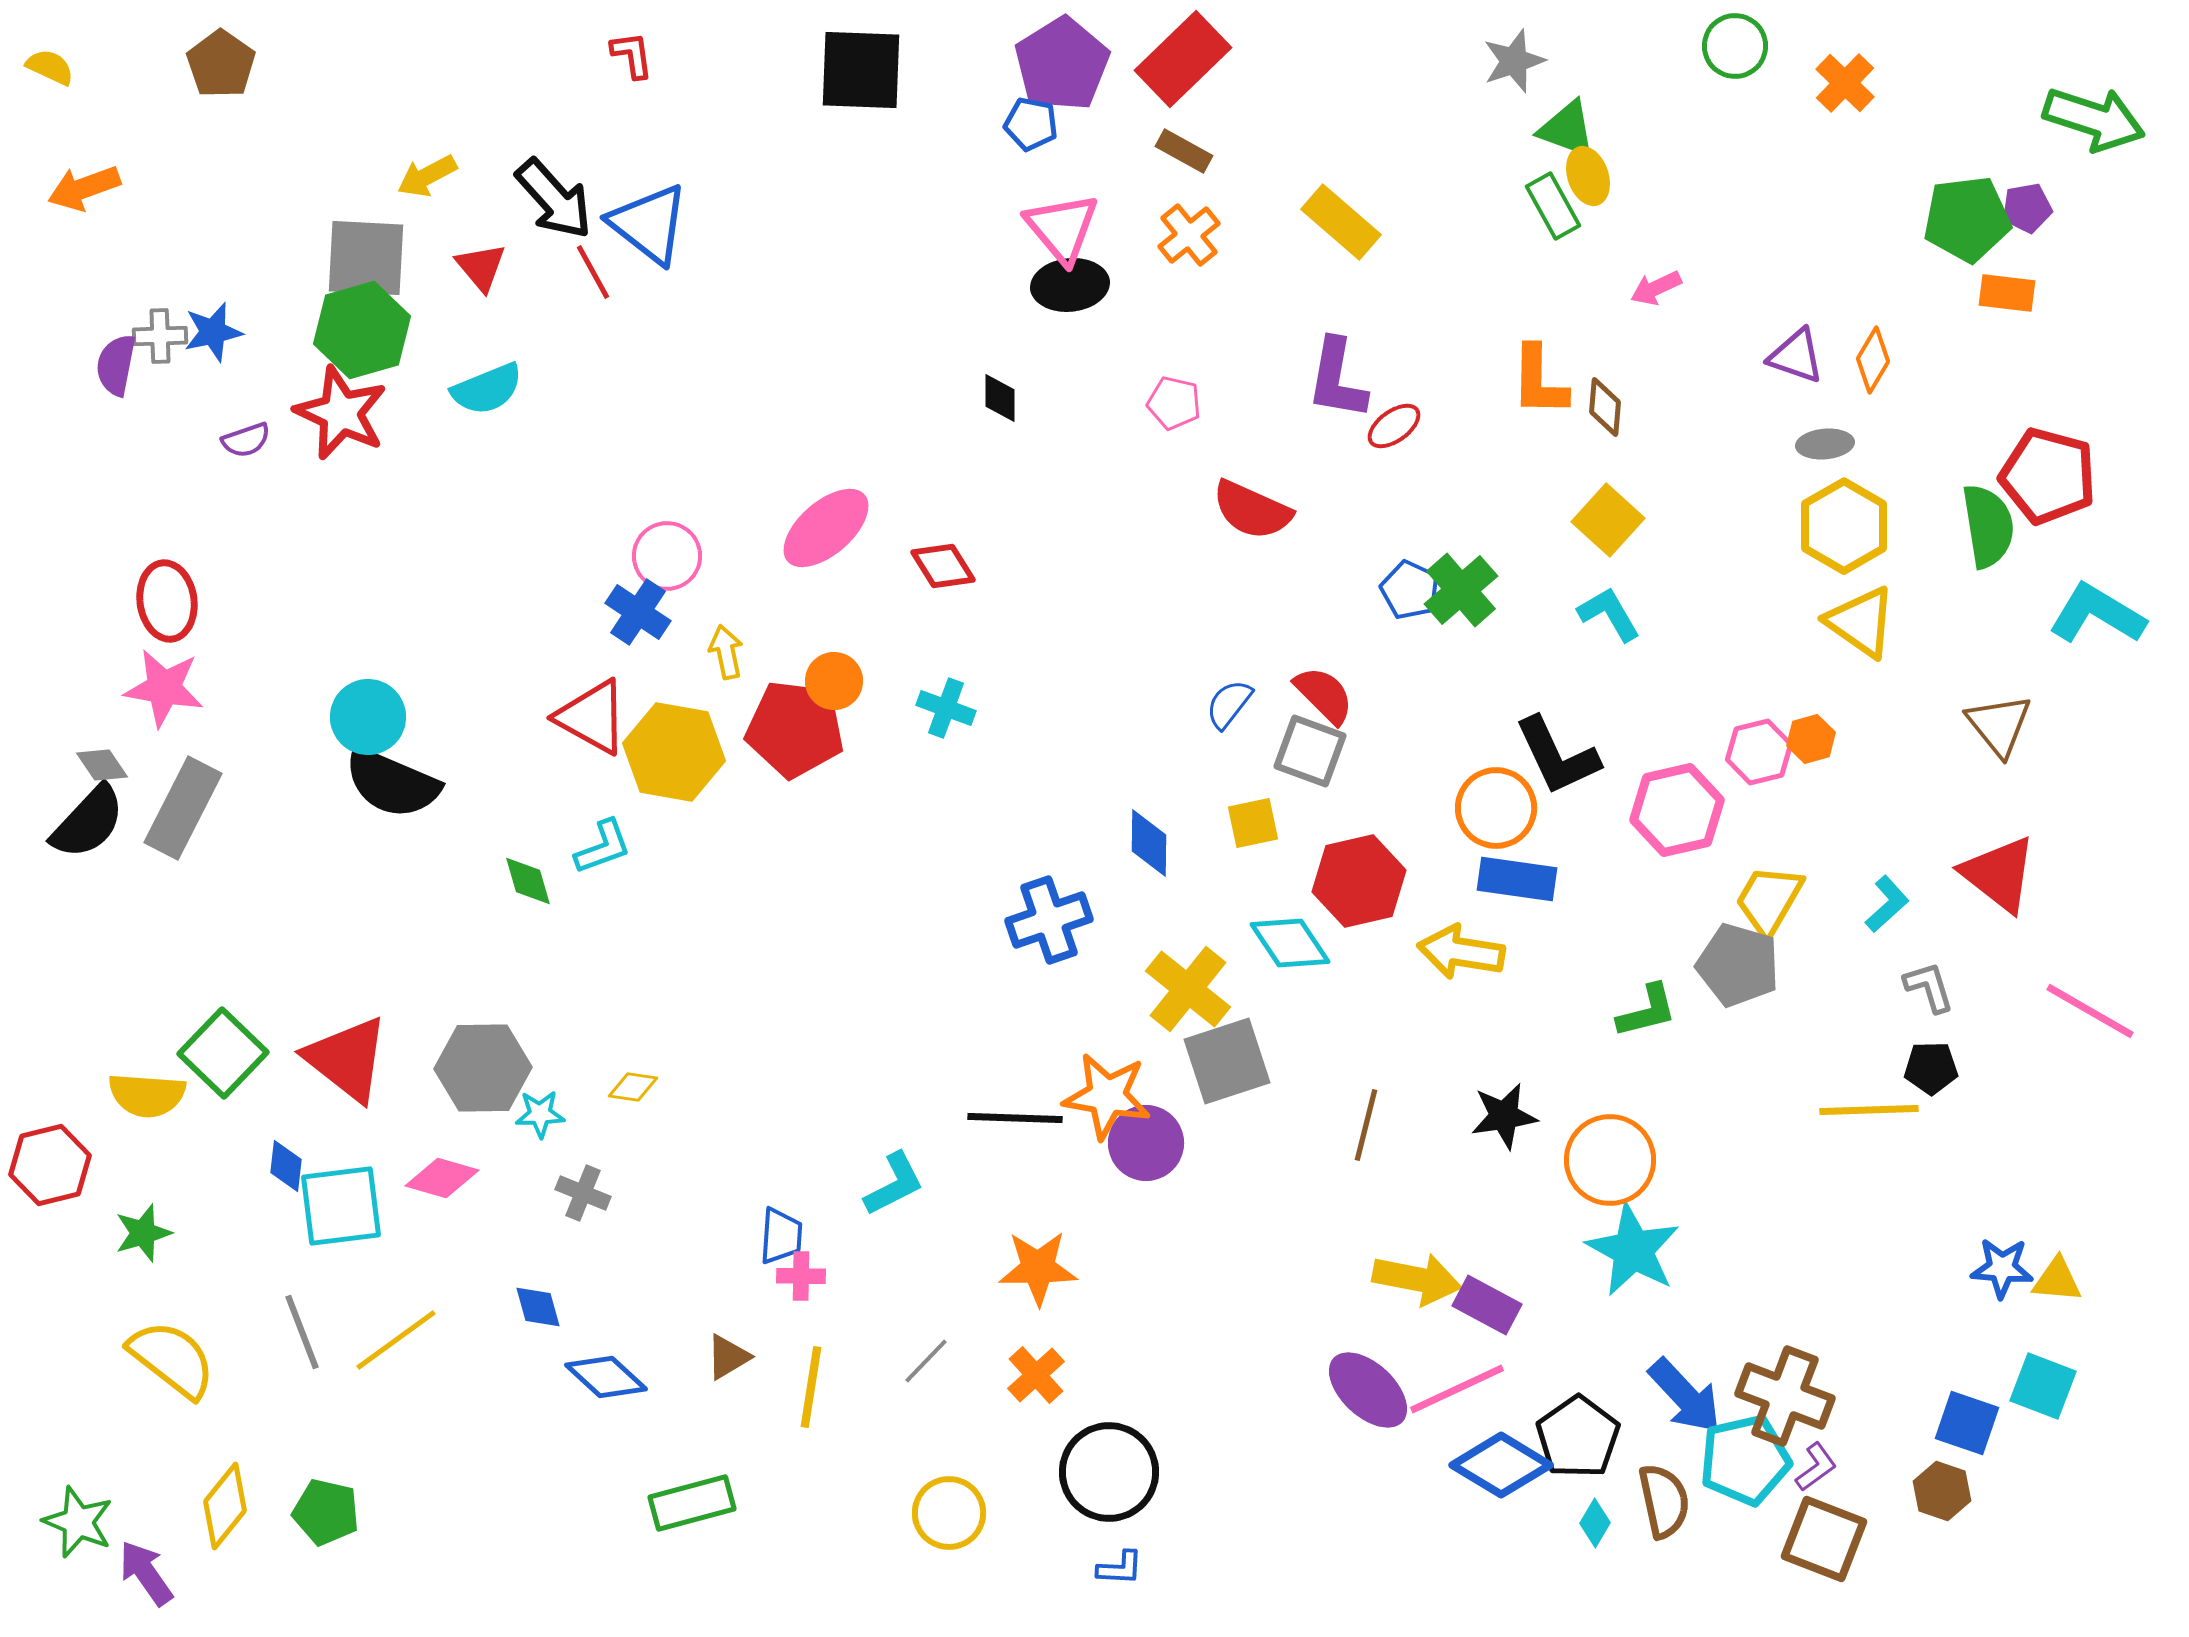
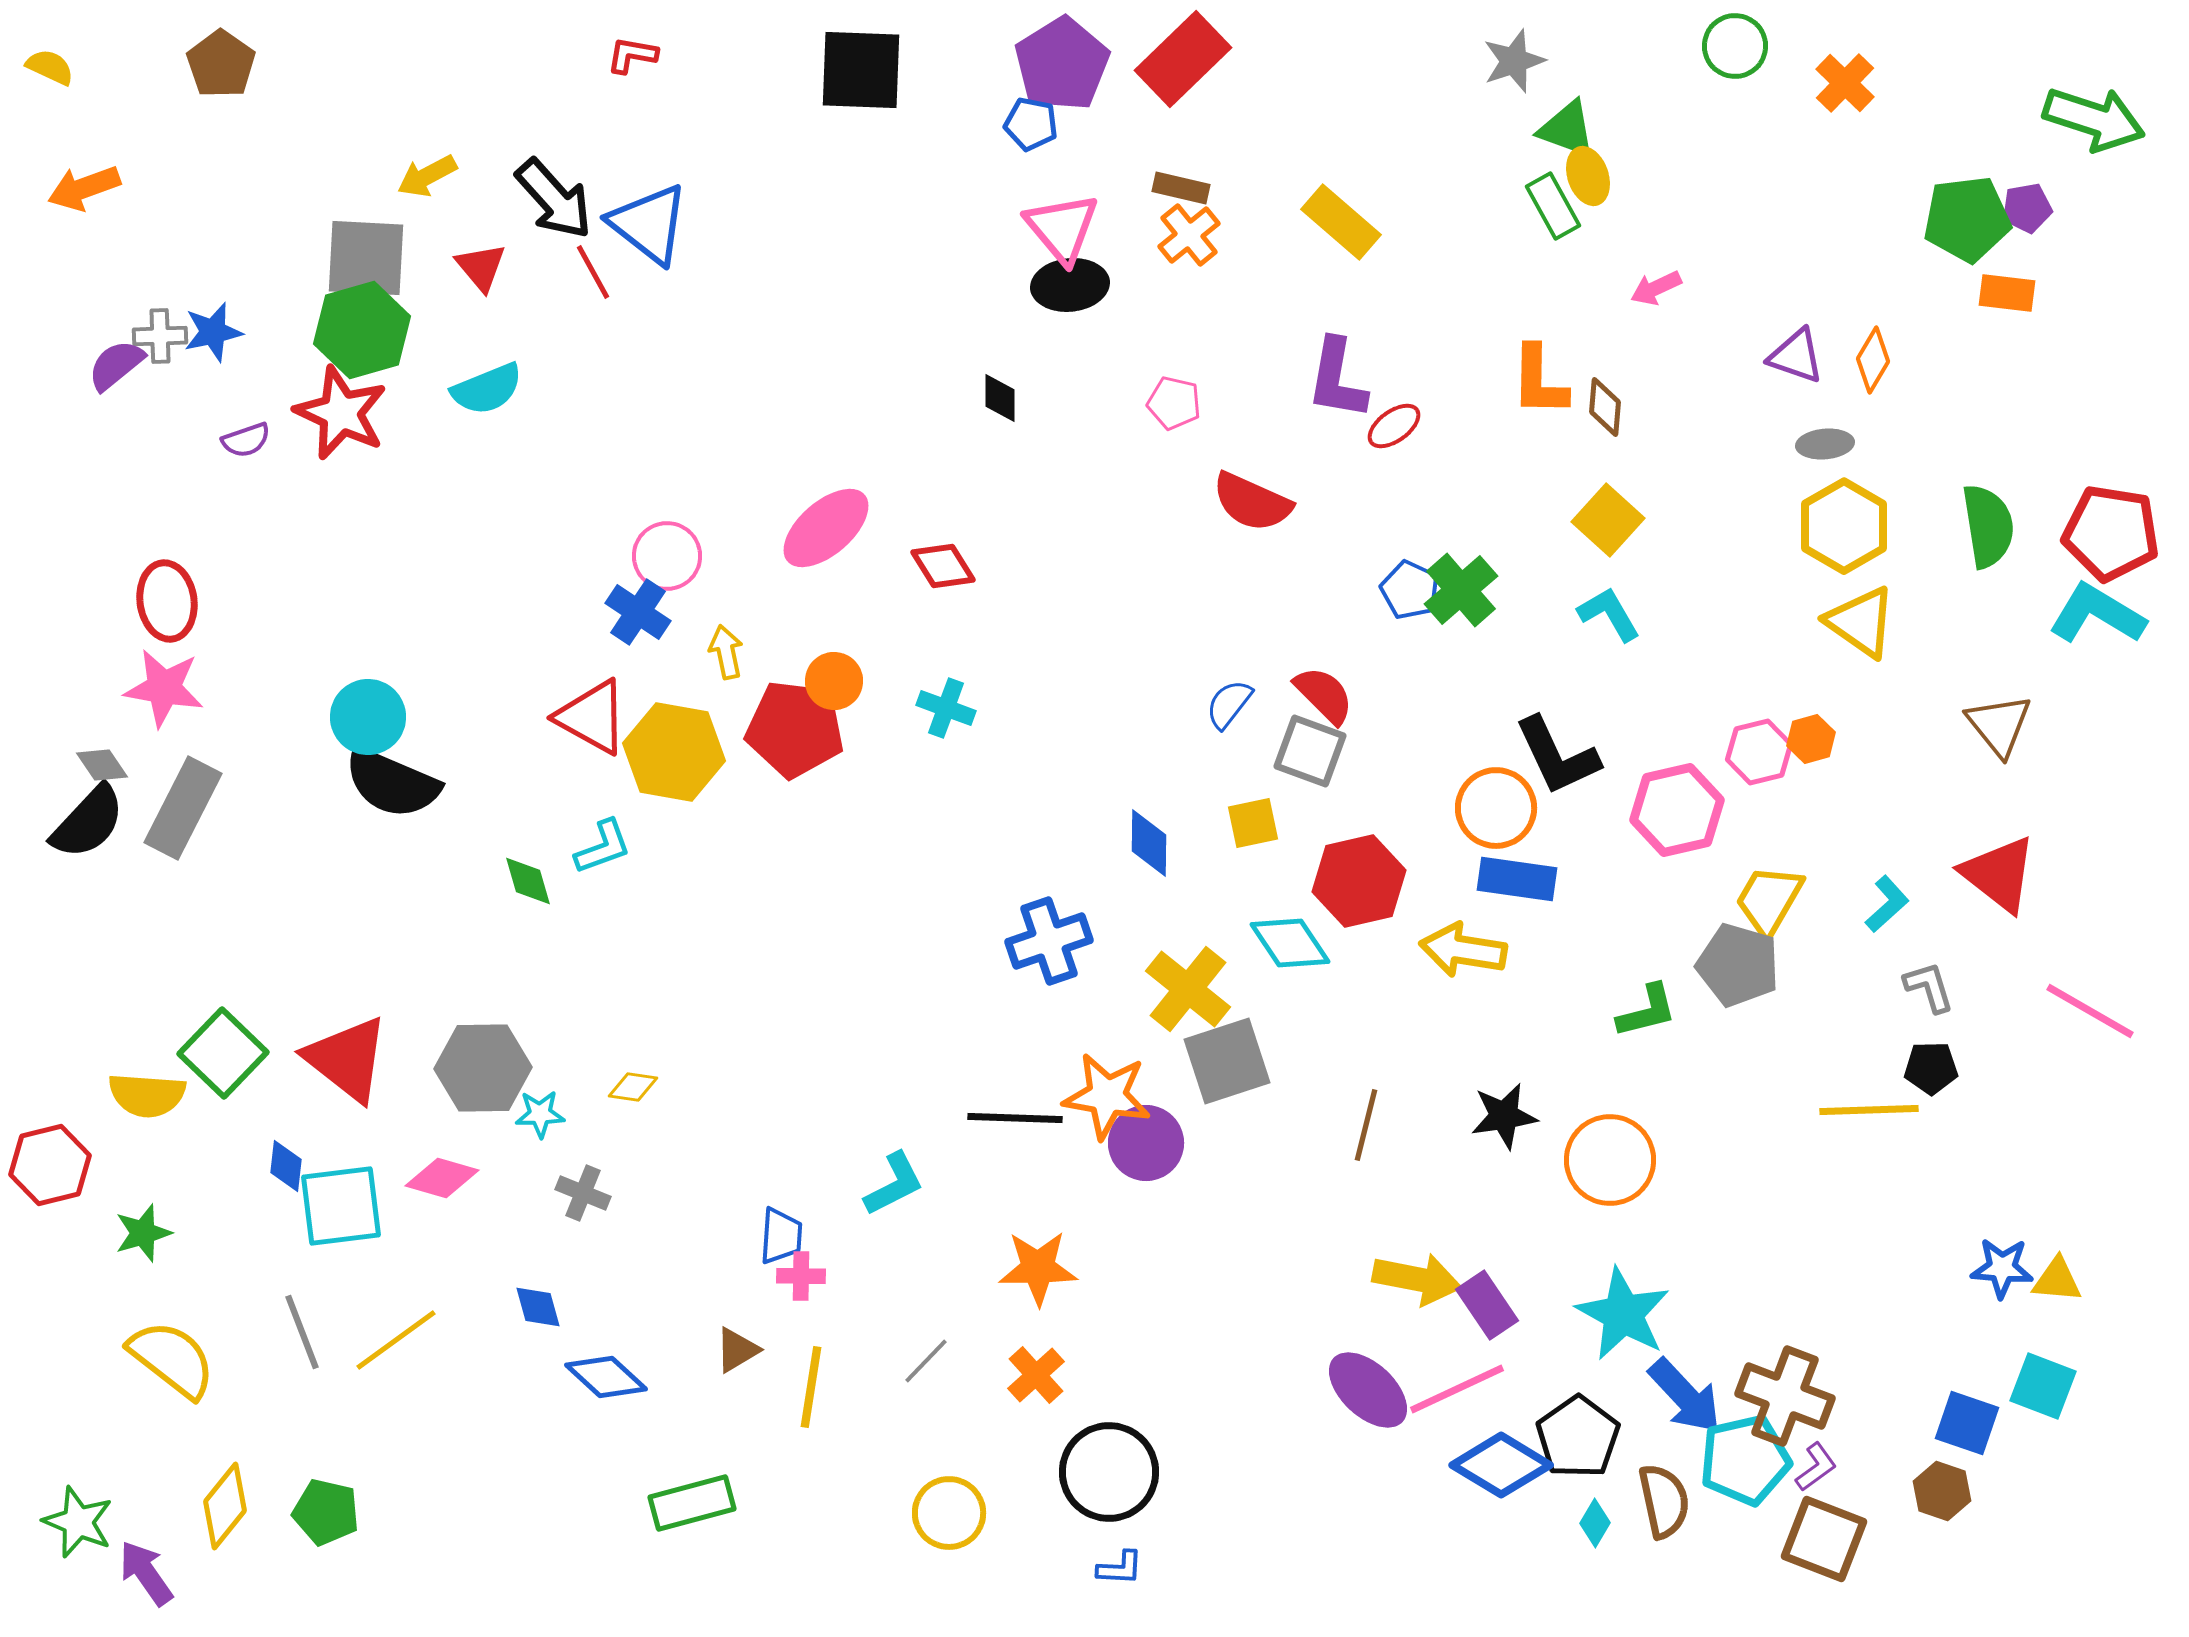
red L-shape at (632, 55): rotated 72 degrees counterclockwise
brown rectangle at (1184, 151): moved 3 px left, 37 px down; rotated 16 degrees counterclockwise
purple semicircle at (116, 365): rotated 40 degrees clockwise
red pentagon at (2048, 476): moved 63 px right, 57 px down; rotated 6 degrees counterclockwise
red semicircle at (1252, 510): moved 8 px up
blue cross at (1049, 920): moved 21 px down
yellow arrow at (1461, 952): moved 2 px right, 2 px up
cyan star at (1633, 1250): moved 10 px left, 64 px down
purple rectangle at (1487, 1305): rotated 28 degrees clockwise
brown triangle at (728, 1357): moved 9 px right, 7 px up
